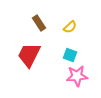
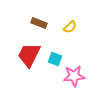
brown rectangle: rotated 35 degrees counterclockwise
cyan square: moved 15 px left, 4 px down
pink star: moved 3 px left
